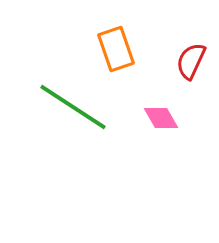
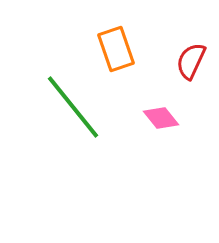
green line: rotated 18 degrees clockwise
pink diamond: rotated 9 degrees counterclockwise
